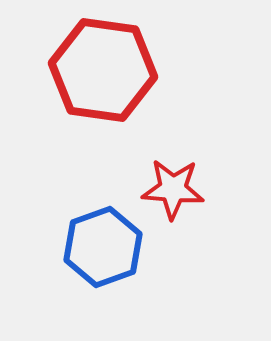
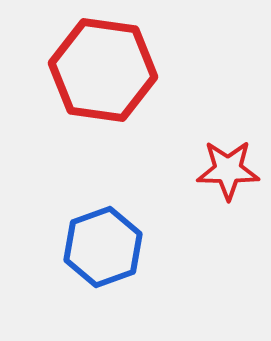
red star: moved 55 px right, 19 px up; rotated 4 degrees counterclockwise
